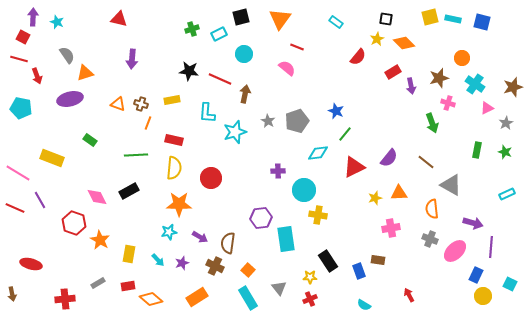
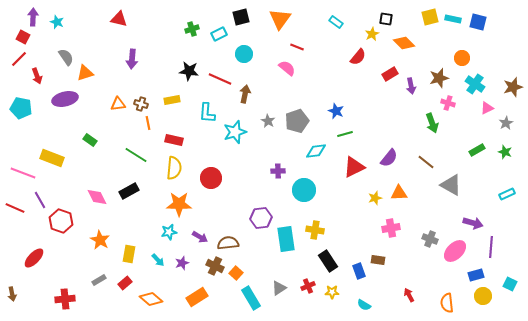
blue square at (482, 22): moved 4 px left
yellow star at (377, 39): moved 5 px left, 5 px up
gray semicircle at (67, 55): moved 1 px left, 2 px down
red line at (19, 59): rotated 60 degrees counterclockwise
red rectangle at (393, 72): moved 3 px left, 2 px down
purple ellipse at (70, 99): moved 5 px left
orange triangle at (118, 104): rotated 28 degrees counterclockwise
orange line at (148, 123): rotated 32 degrees counterclockwise
green line at (345, 134): rotated 35 degrees clockwise
green rectangle at (477, 150): rotated 49 degrees clockwise
cyan diamond at (318, 153): moved 2 px left, 2 px up
green line at (136, 155): rotated 35 degrees clockwise
pink line at (18, 173): moved 5 px right; rotated 10 degrees counterclockwise
orange semicircle at (432, 209): moved 15 px right, 94 px down
yellow cross at (318, 215): moved 3 px left, 15 px down
red hexagon at (74, 223): moved 13 px left, 2 px up
brown semicircle at (228, 243): rotated 75 degrees clockwise
red ellipse at (31, 264): moved 3 px right, 6 px up; rotated 60 degrees counterclockwise
orange square at (248, 270): moved 12 px left, 3 px down
blue rectangle at (476, 275): rotated 49 degrees clockwise
yellow star at (310, 277): moved 22 px right, 15 px down
gray rectangle at (98, 283): moved 1 px right, 3 px up
red rectangle at (128, 286): moved 3 px left, 3 px up; rotated 32 degrees counterclockwise
gray triangle at (279, 288): rotated 35 degrees clockwise
cyan rectangle at (248, 298): moved 3 px right
red cross at (310, 299): moved 2 px left, 13 px up
